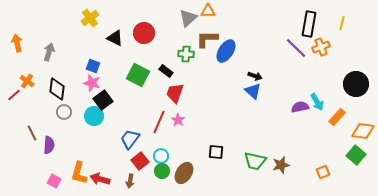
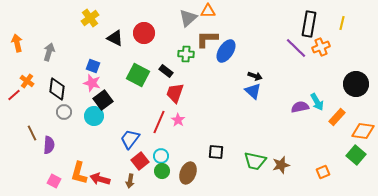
brown ellipse at (184, 173): moved 4 px right; rotated 10 degrees counterclockwise
